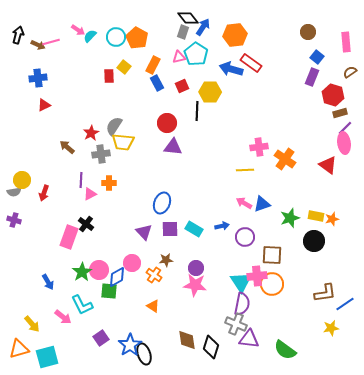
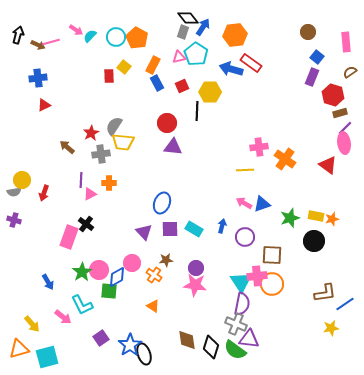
pink arrow at (78, 30): moved 2 px left
blue arrow at (222, 226): rotated 64 degrees counterclockwise
green semicircle at (285, 350): moved 50 px left
